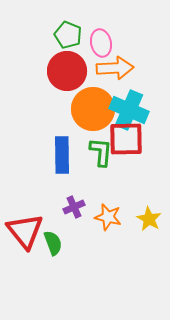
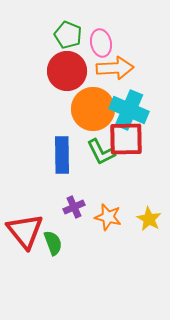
green L-shape: rotated 148 degrees clockwise
